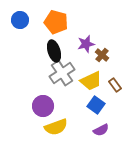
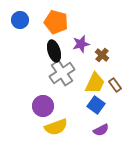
purple star: moved 5 px left
yellow trapezoid: moved 4 px right, 2 px down; rotated 40 degrees counterclockwise
